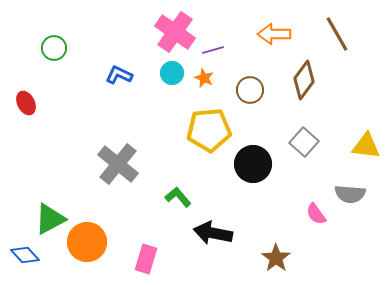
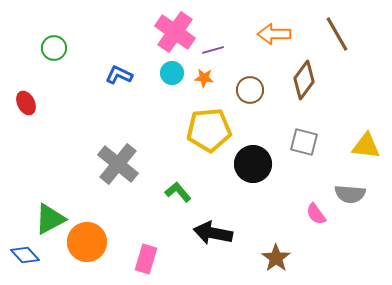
orange star: rotated 18 degrees counterclockwise
gray square: rotated 28 degrees counterclockwise
green L-shape: moved 5 px up
